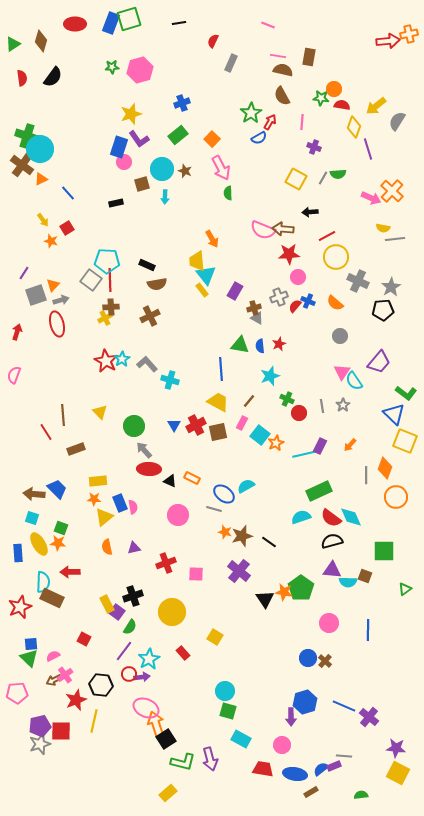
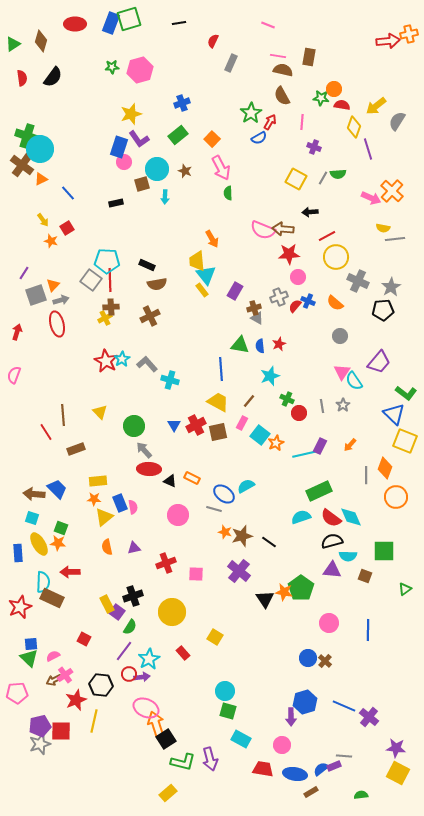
cyan circle at (162, 169): moved 5 px left
cyan semicircle at (348, 582): moved 26 px up
